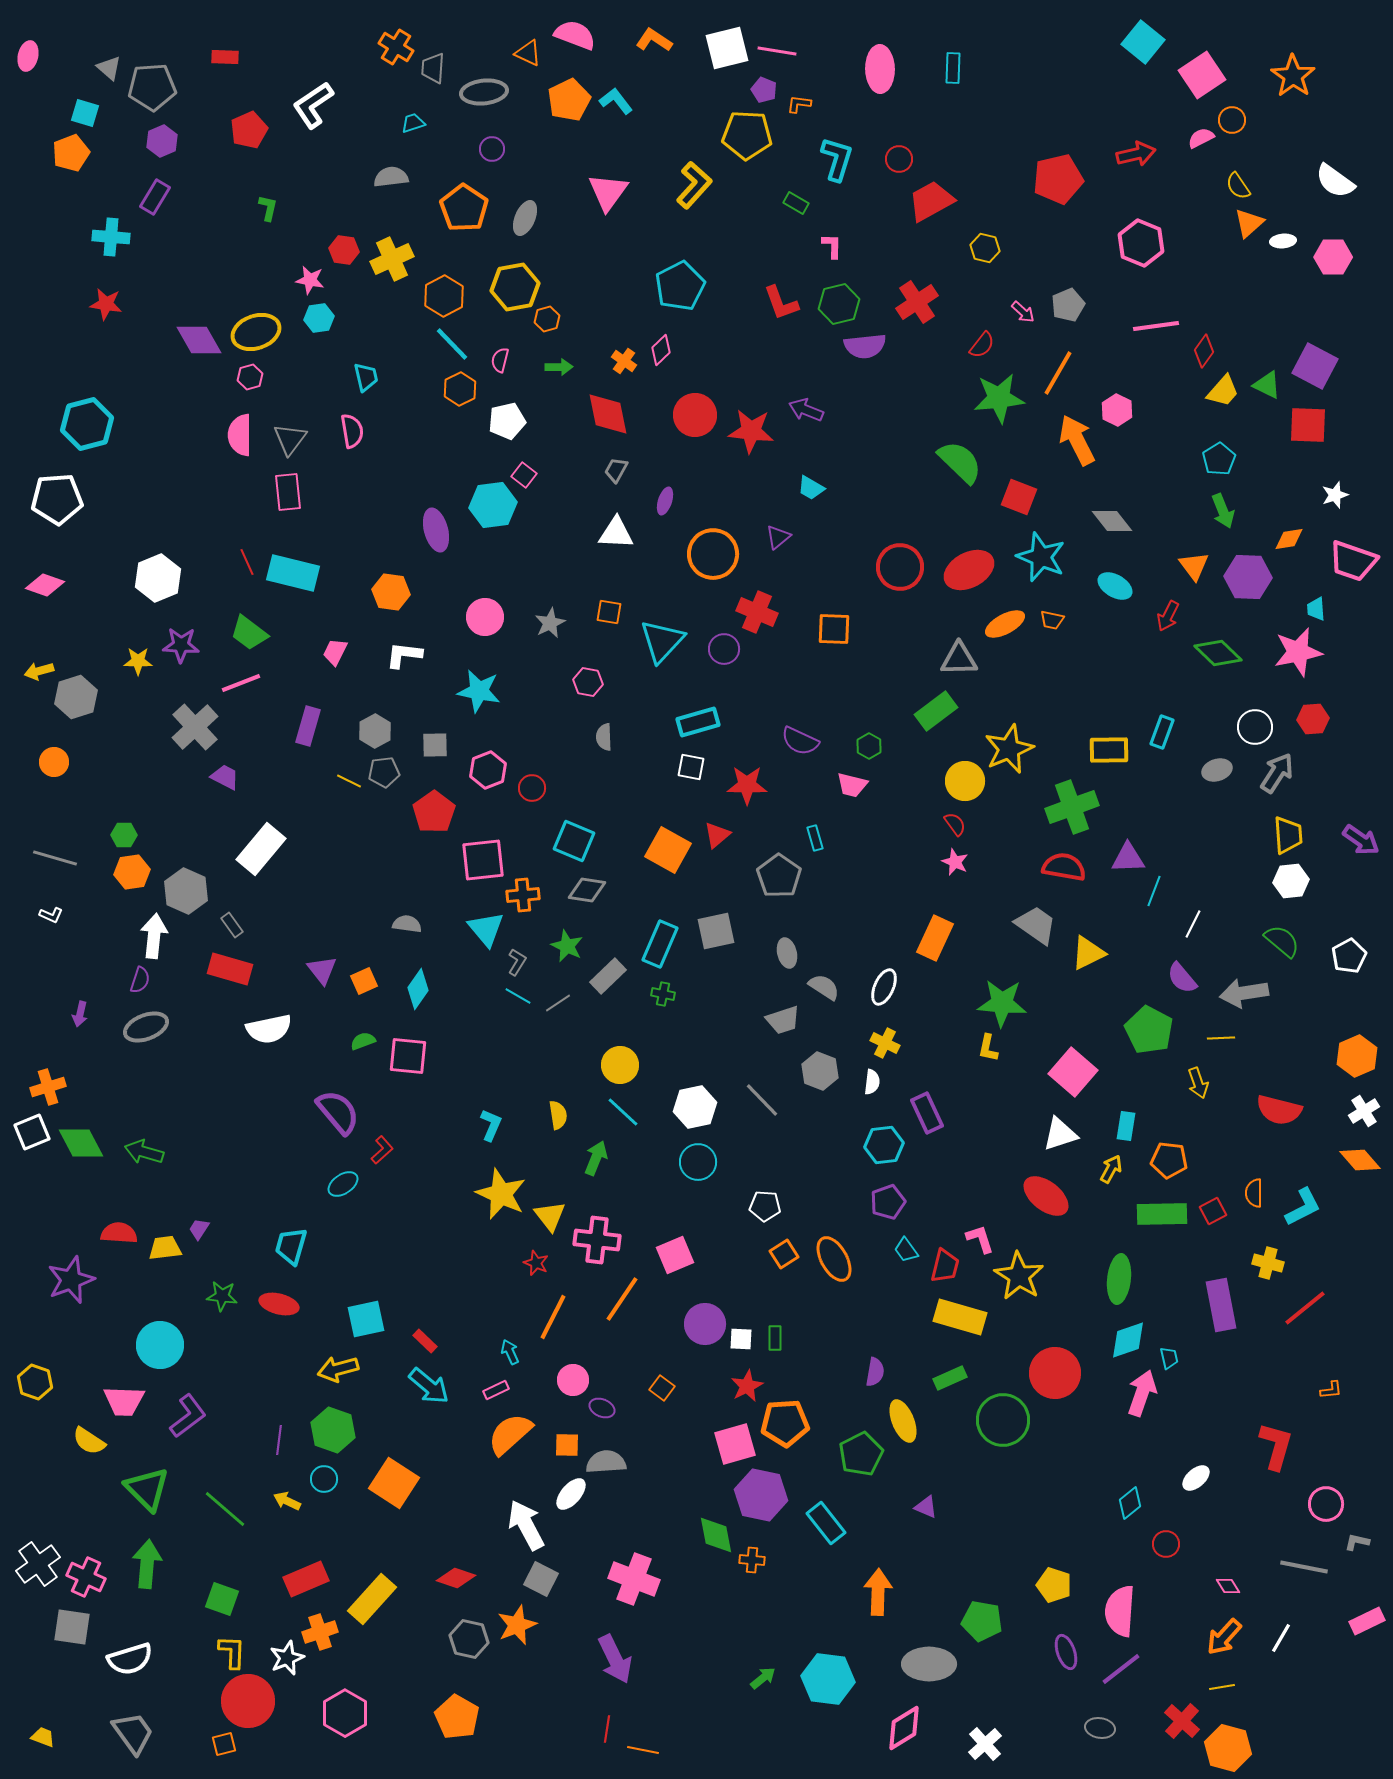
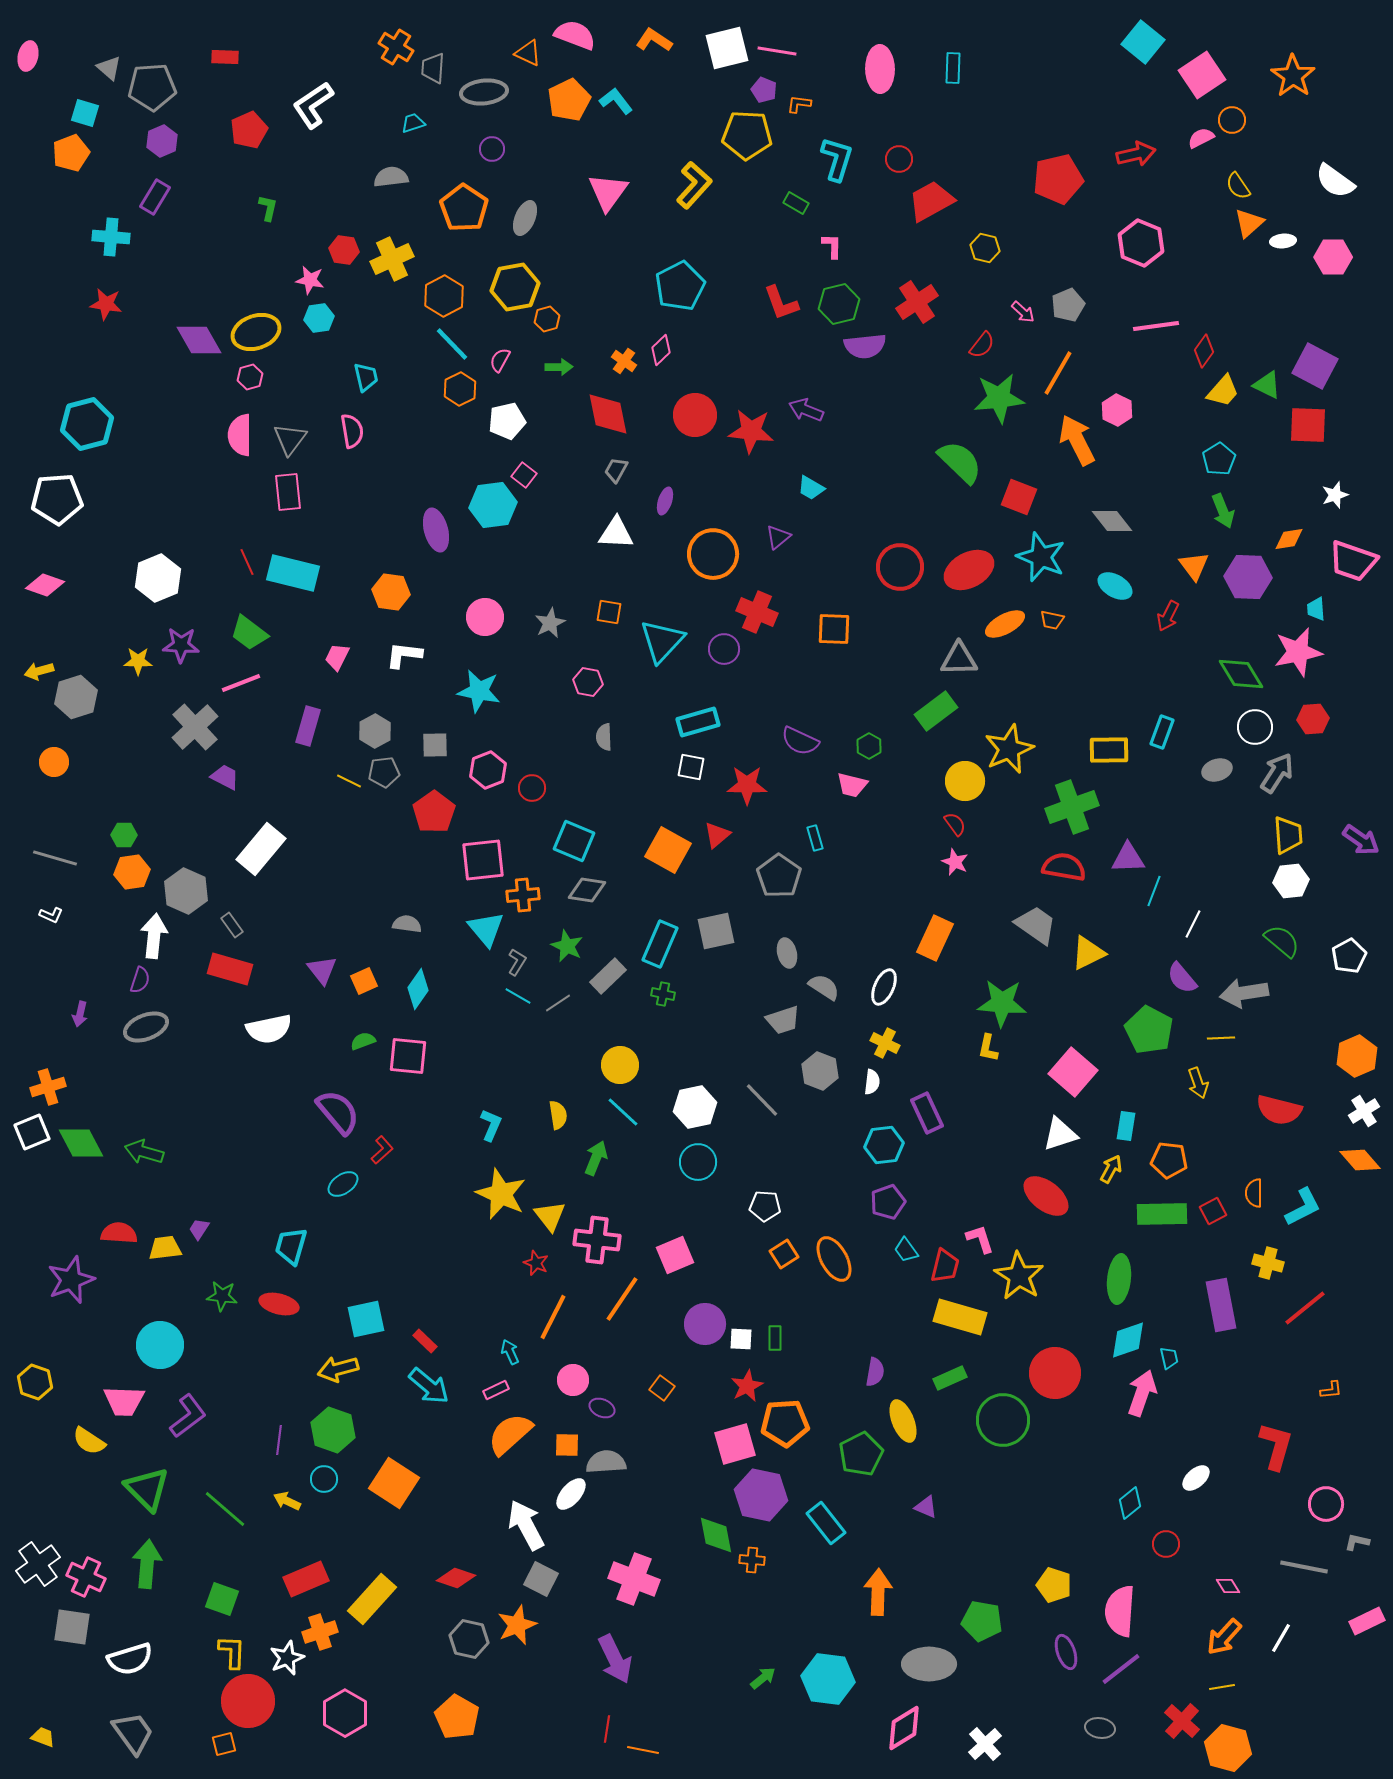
pink semicircle at (500, 360): rotated 15 degrees clockwise
pink trapezoid at (335, 652): moved 2 px right, 5 px down
green diamond at (1218, 653): moved 23 px right, 21 px down; rotated 15 degrees clockwise
